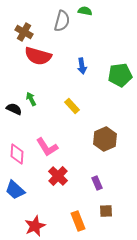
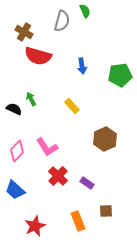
green semicircle: rotated 56 degrees clockwise
pink diamond: moved 3 px up; rotated 40 degrees clockwise
purple rectangle: moved 10 px left; rotated 32 degrees counterclockwise
